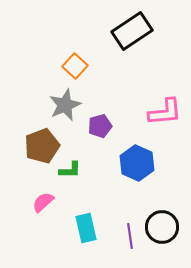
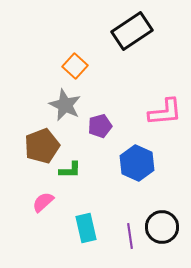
gray star: rotated 24 degrees counterclockwise
